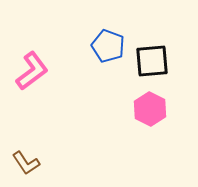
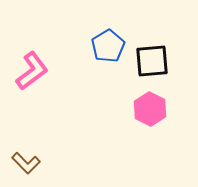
blue pentagon: rotated 20 degrees clockwise
brown L-shape: rotated 12 degrees counterclockwise
